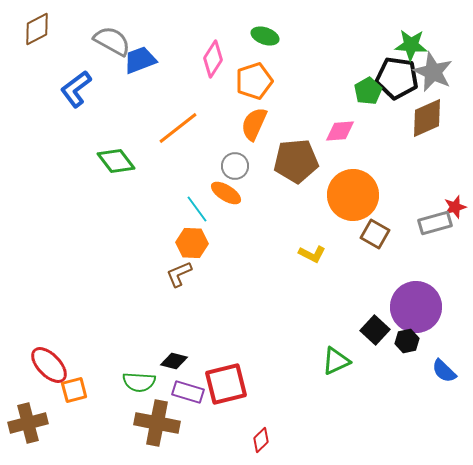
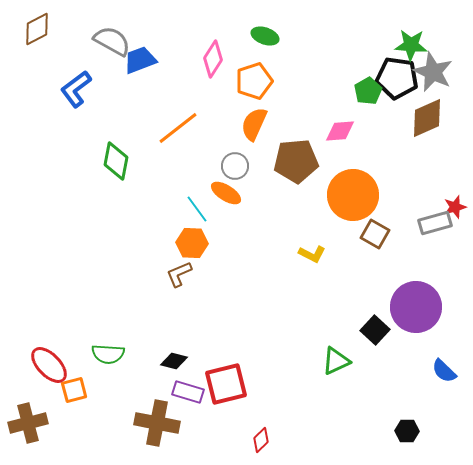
green diamond at (116, 161): rotated 48 degrees clockwise
black hexagon at (407, 341): moved 90 px down; rotated 15 degrees clockwise
green semicircle at (139, 382): moved 31 px left, 28 px up
